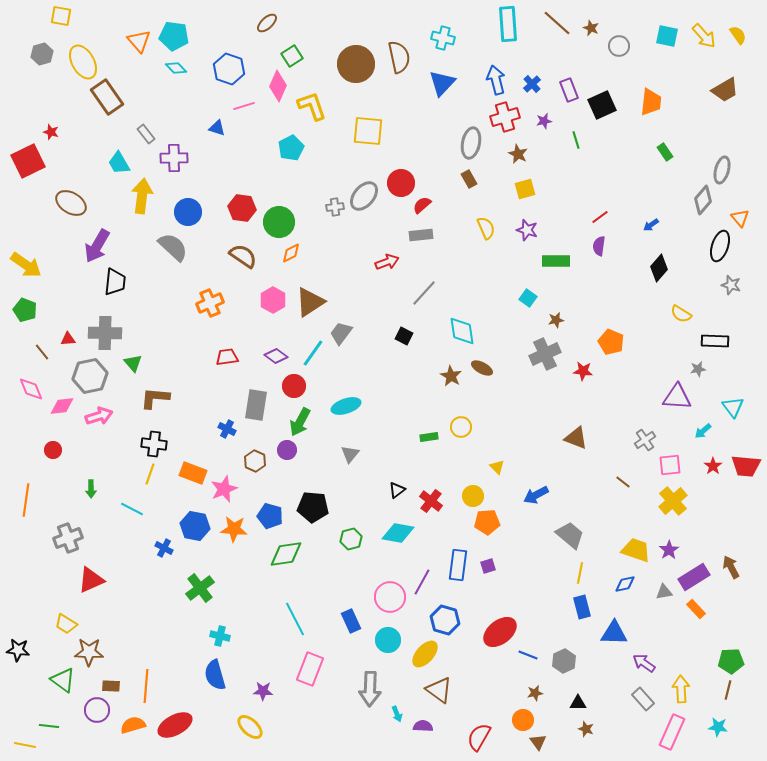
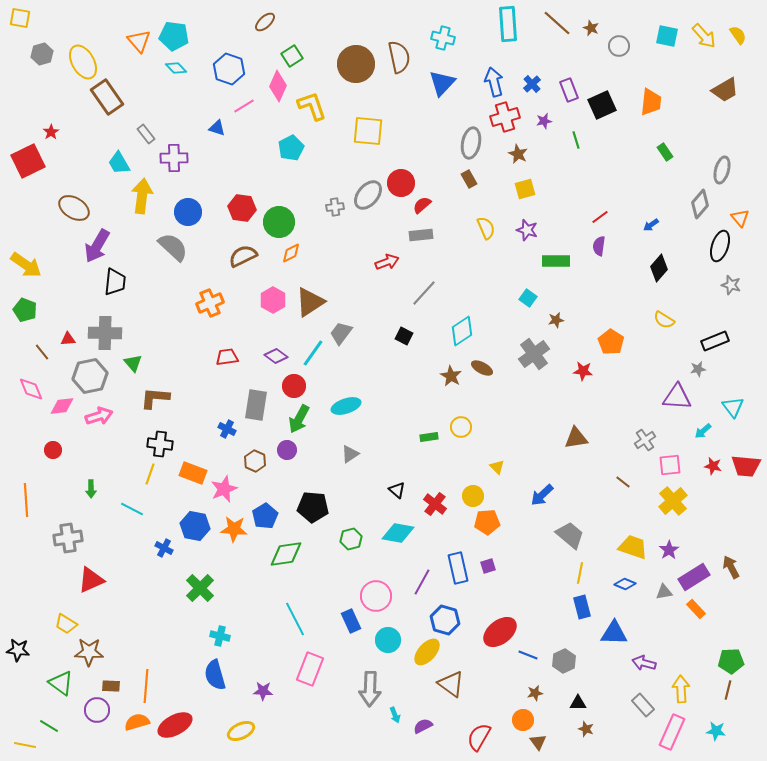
yellow square at (61, 16): moved 41 px left, 2 px down
brown ellipse at (267, 23): moved 2 px left, 1 px up
blue arrow at (496, 80): moved 2 px left, 2 px down
pink line at (244, 106): rotated 15 degrees counterclockwise
red star at (51, 132): rotated 21 degrees clockwise
gray ellipse at (364, 196): moved 4 px right, 1 px up
gray diamond at (703, 200): moved 3 px left, 4 px down
brown ellipse at (71, 203): moved 3 px right, 5 px down
brown semicircle at (243, 256): rotated 60 degrees counterclockwise
yellow semicircle at (681, 314): moved 17 px left, 6 px down
cyan diamond at (462, 331): rotated 64 degrees clockwise
black rectangle at (715, 341): rotated 24 degrees counterclockwise
orange pentagon at (611, 342): rotated 10 degrees clockwise
gray cross at (545, 354): moved 11 px left; rotated 12 degrees counterclockwise
green arrow at (300, 422): moved 1 px left, 3 px up
brown triangle at (576, 438): rotated 30 degrees counterclockwise
black cross at (154, 444): moved 6 px right
gray triangle at (350, 454): rotated 18 degrees clockwise
red star at (713, 466): rotated 24 degrees counterclockwise
black triangle at (397, 490): rotated 42 degrees counterclockwise
blue arrow at (536, 495): moved 6 px right; rotated 15 degrees counterclockwise
orange line at (26, 500): rotated 12 degrees counterclockwise
red cross at (431, 501): moved 4 px right, 3 px down
blue pentagon at (270, 516): moved 5 px left; rotated 25 degrees clockwise
gray cross at (68, 538): rotated 12 degrees clockwise
yellow trapezoid at (636, 550): moved 3 px left, 3 px up
blue rectangle at (458, 565): moved 3 px down; rotated 20 degrees counterclockwise
blue diamond at (625, 584): rotated 35 degrees clockwise
green cross at (200, 588): rotated 8 degrees counterclockwise
pink circle at (390, 597): moved 14 px left, 1 px up
yellow ellipse at (425, 654): moved 2 px right, 2 px up
purple arrow at (644, 663): rotated 20 degrees counterclockwise
green triangle at (63, 680): moved 2 px left, 3 px down
brown triangle at (439, 690): moved 12 px right, 6 px up
gray rectangle at (643, 699): moved 6 px down
cyan arrow at (397, 714): moved 2 px left, 1 px down
orange semicircle at (133, 725): moved 4 px right, 3 px up
green line at (49, 726): rotated 24 degrees clockwise
purple semicircle at (423, 726): rotated 30 degrees counterclockwise
yellow ellipse at (250, 727): moved 9 px left, 4 px down; rotated 68 degrees counterclockwise
cyan star at (718, 727): moved 2 px left, 4 px down
